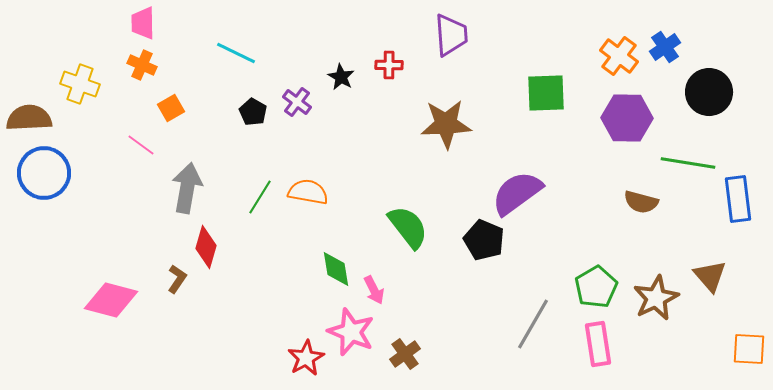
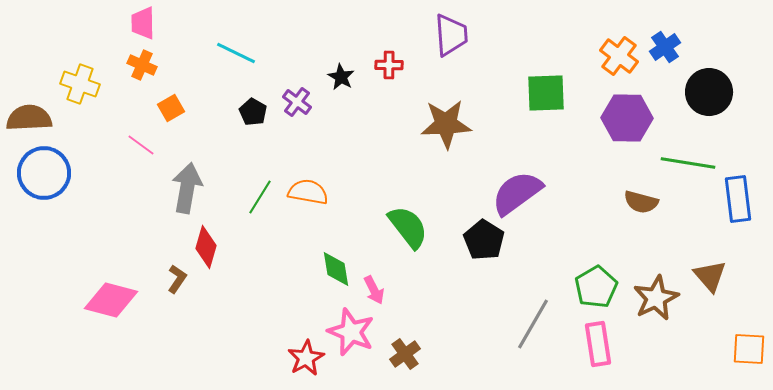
black pentagon at (484, 240): rotated 9 degrees clockwise
